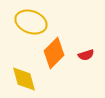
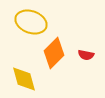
red semicircle: rotated 28 degrees clockwise
